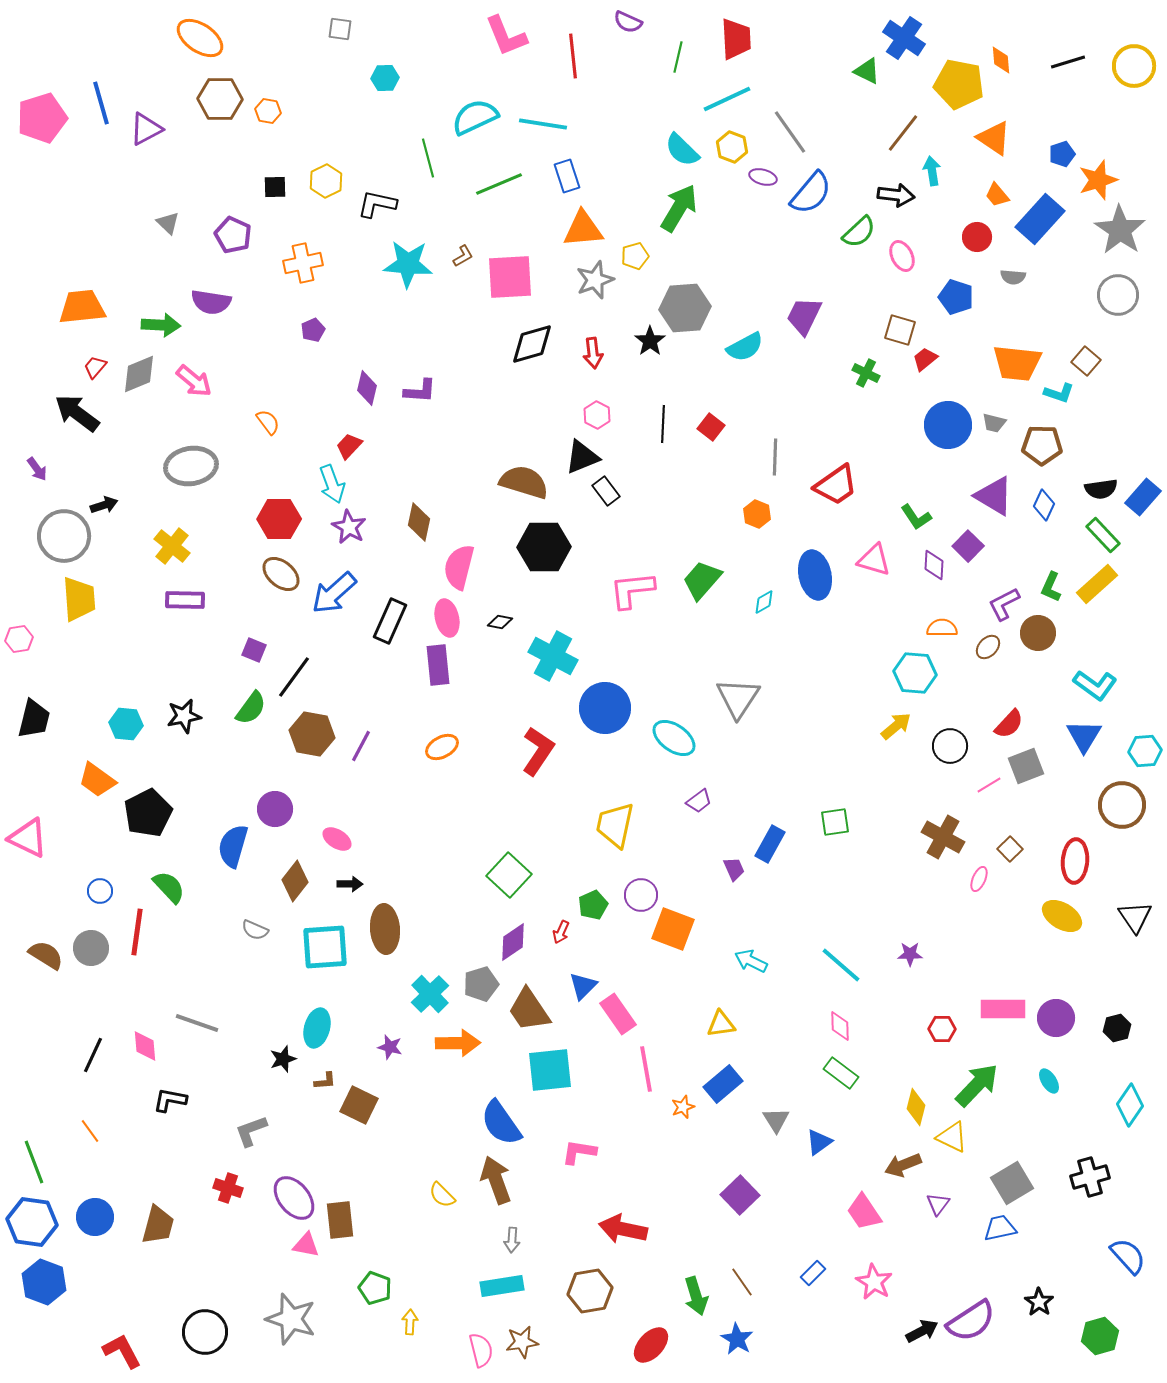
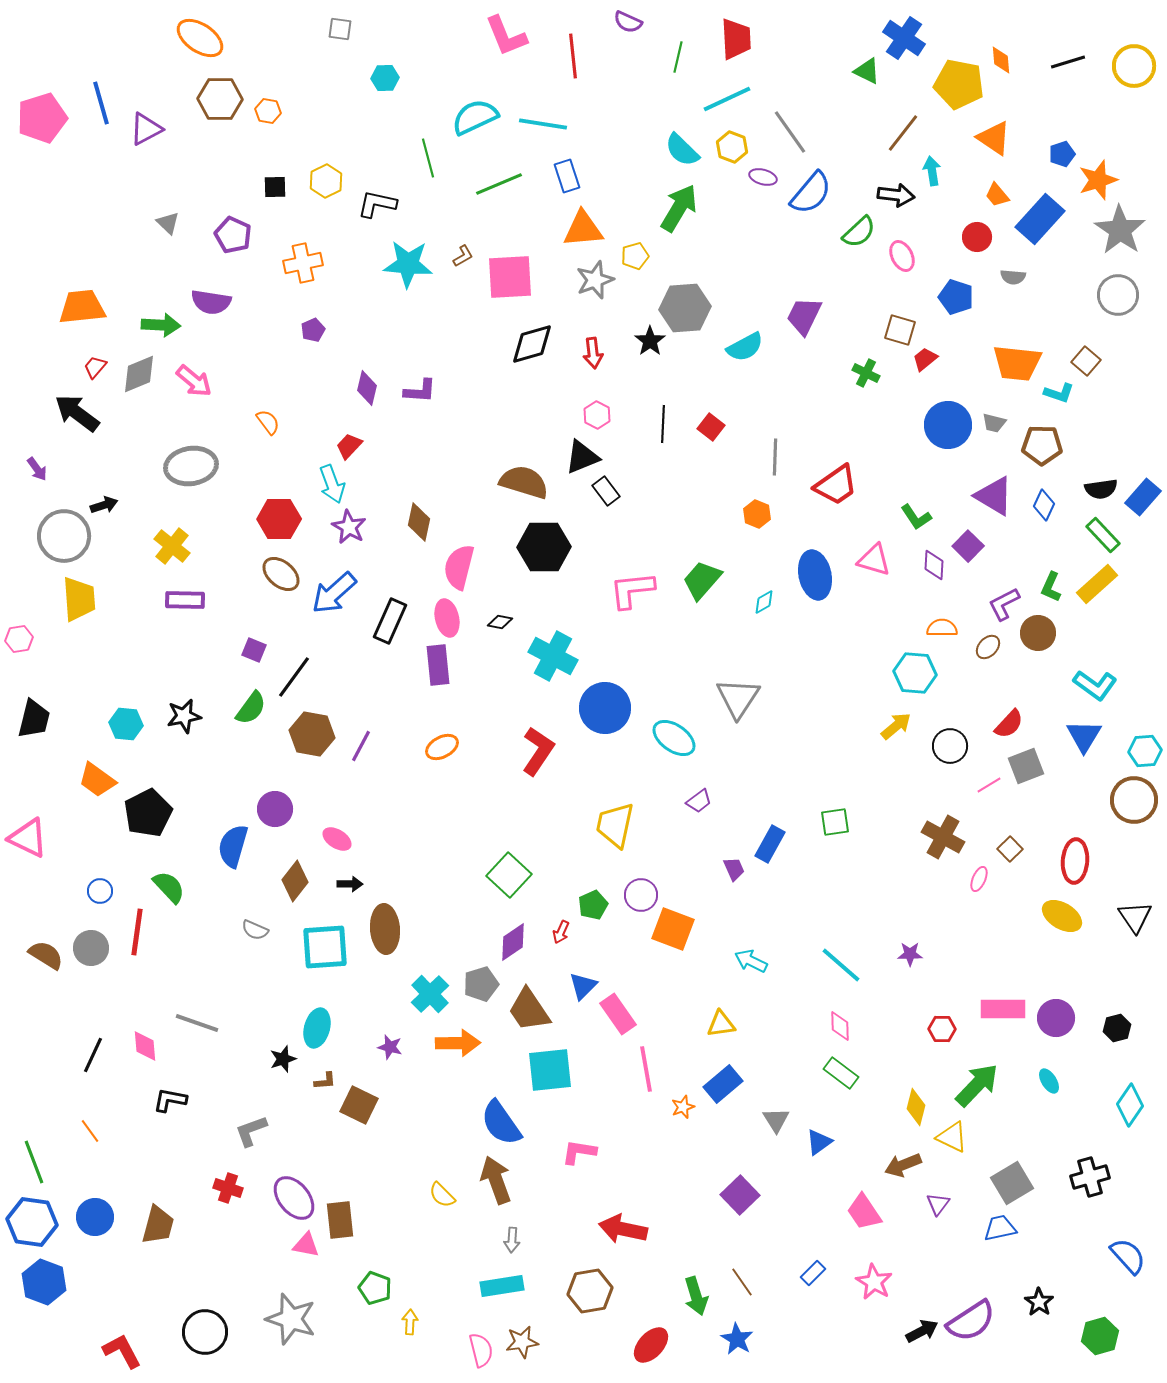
brown circle at (1122, 805): moved 12 px right, 5 px up
